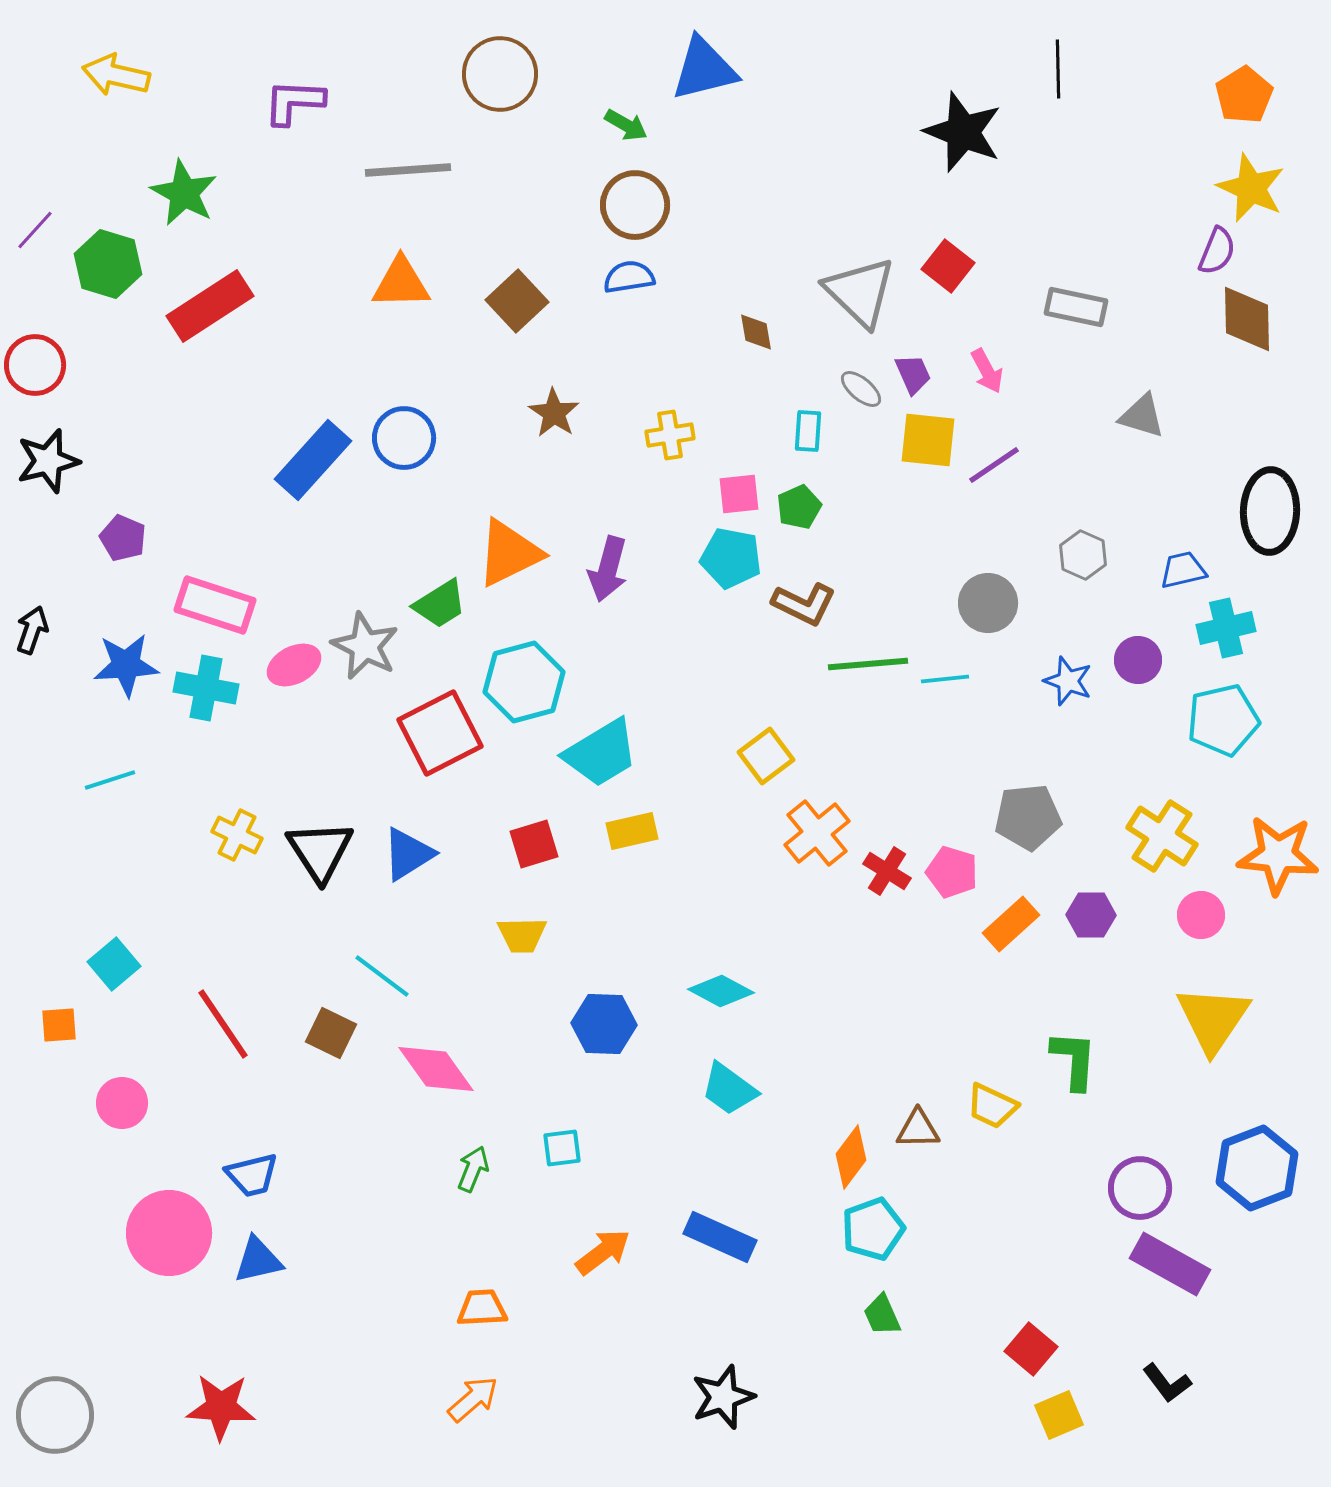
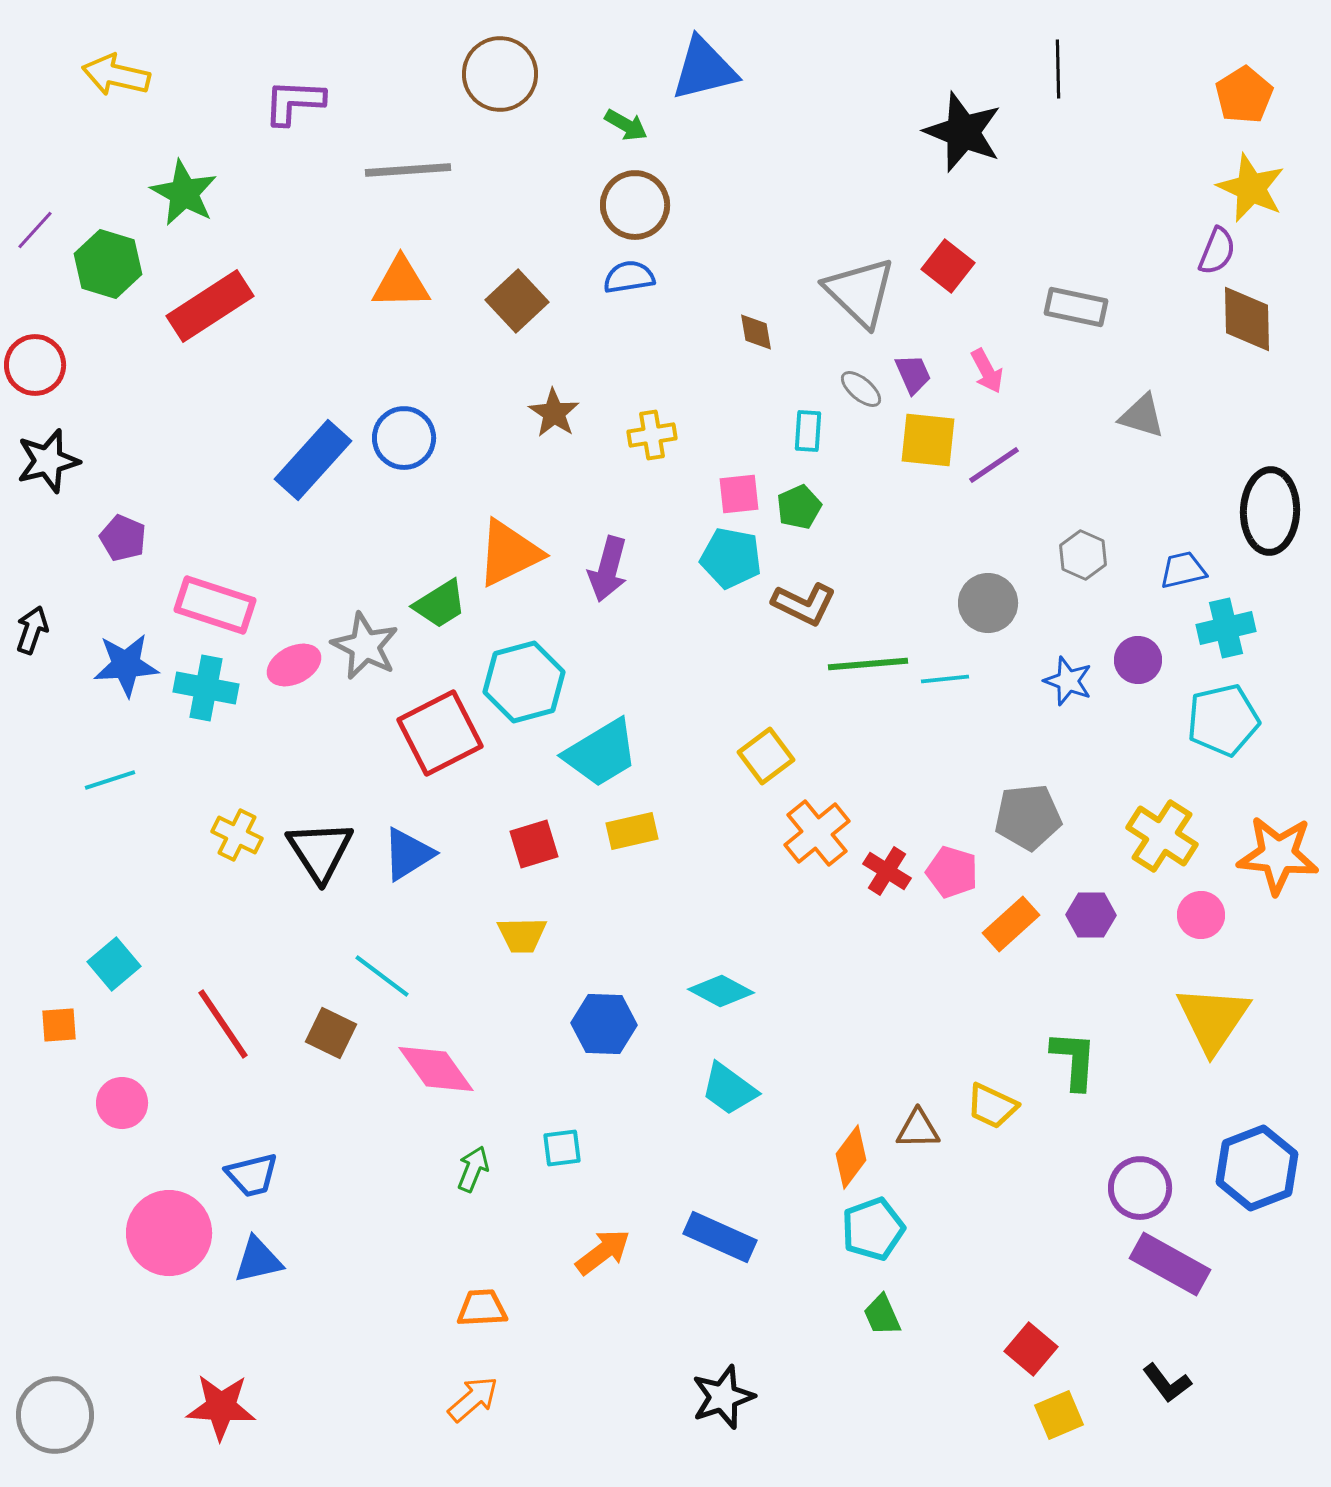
yellow cross at (670, 435): moved 18 px left
